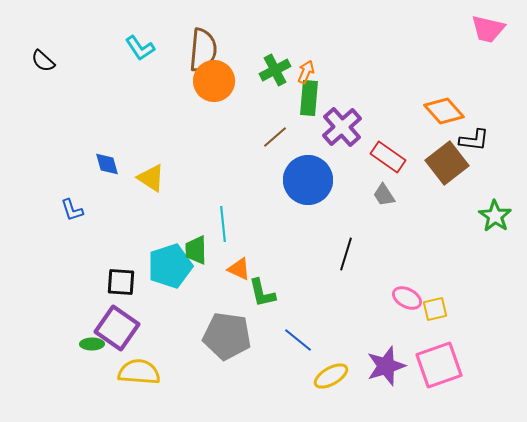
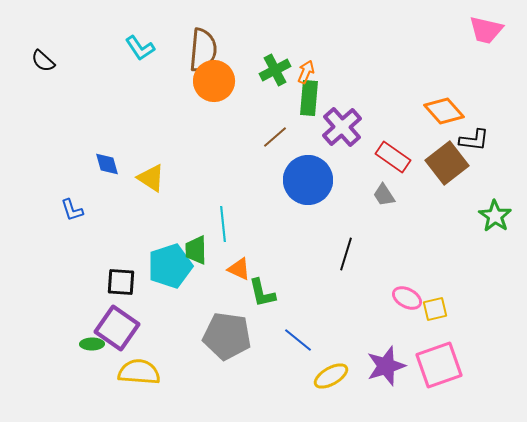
pink trapezoid: moved 2 px left, 1 px down
red rectangle: moved 5 px right
